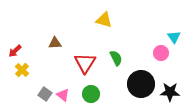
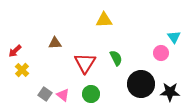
yellow triangle: rotated 18 degrees counterclockwise
